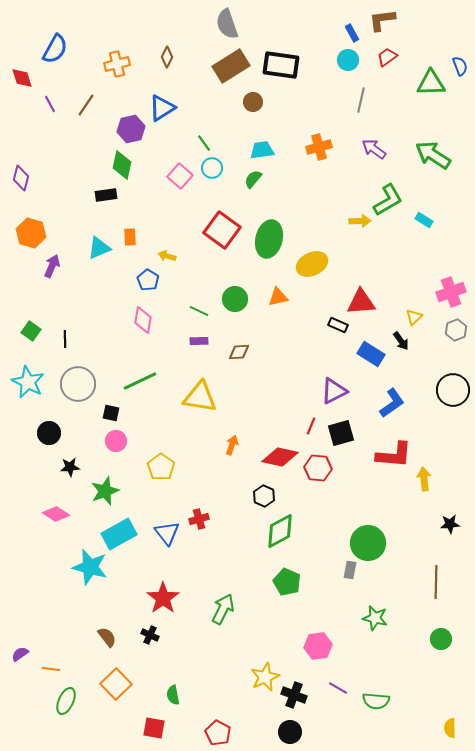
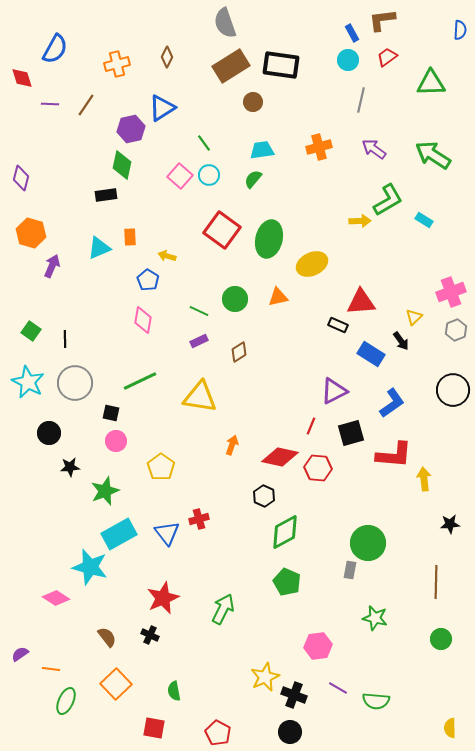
gray semicircle at (227, 24): moved 2 px left, 1 px up
blue semicircle at (460, 66): moved 36 px up; rotated 24 degrees clockwise
purple line at (50, 104): rotated 60 degrees counterclockwise
cyan circle at (212, 168): moved 3 px left, 7 px down
purple rectangle at (199, 341): rotated 24 degrees counterclockwise
brown diamond at (239, 352): rotated 30 degrees counterclockwise
gray circle at (78, 384): moved 3 px left, 1 px up
black square at (341, 433): moved 10 px right
pink diamond at (56, 514): moved 84 px down
green diamond at (280, 531): moved 5 px right, 1 px down
red star at (163, 598): rotated 12 degrees clockwise
green semicircle at (173, 695): moved 1 px right, 4 px up
